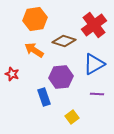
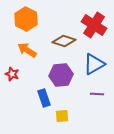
orange hexagon: moved 9 px left; rotated 25 degrees counterclockwise
red cross: rotated 20 degrees counterclockwise
orange arrow: moved 7 px left
purple hexagon: moved 2 px up
blue rectangle: moved 1 px down
yellow square: moved 10 px left, 1 px up; rotated 32 degrees clockwise
